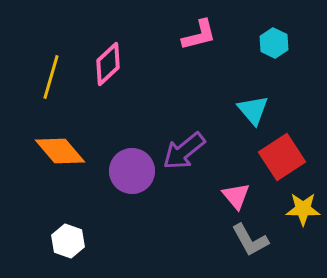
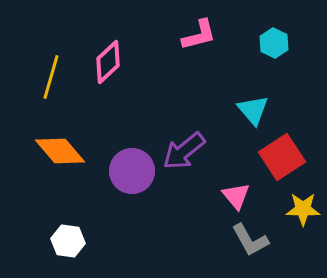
pink diamond: moved 2 px up
white hexagon: rotated 12 degrees counterclockwise
